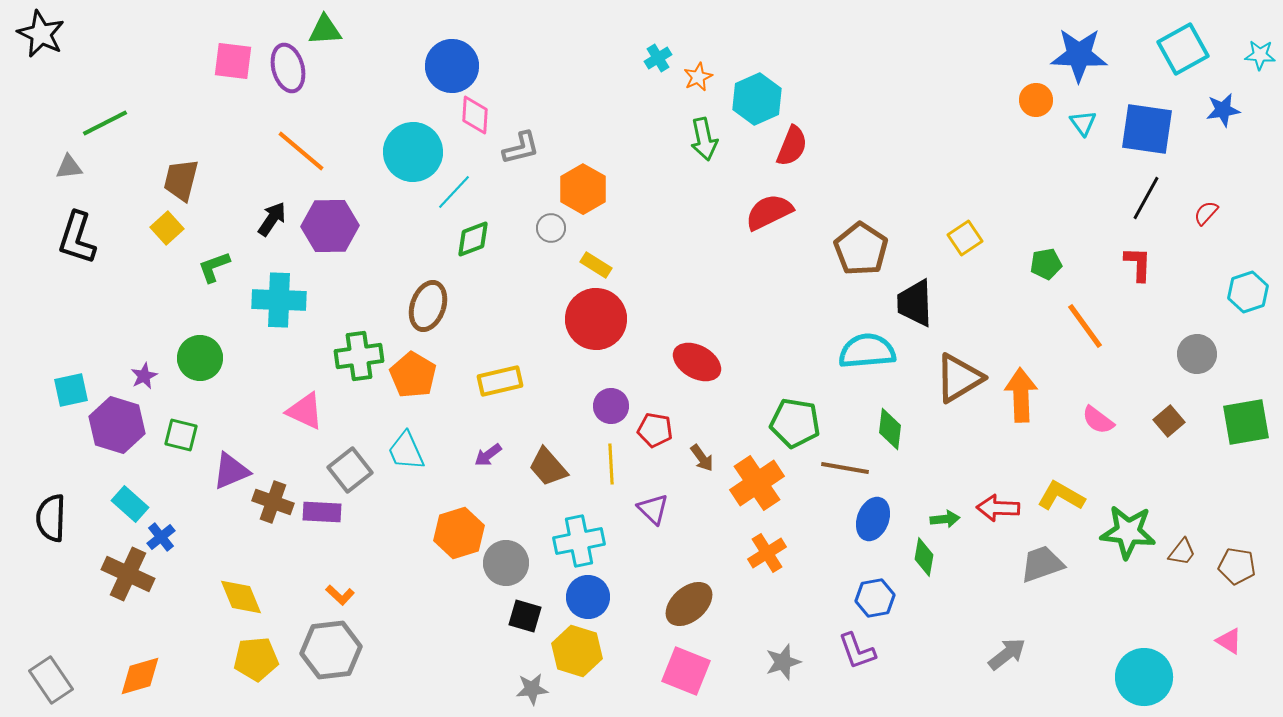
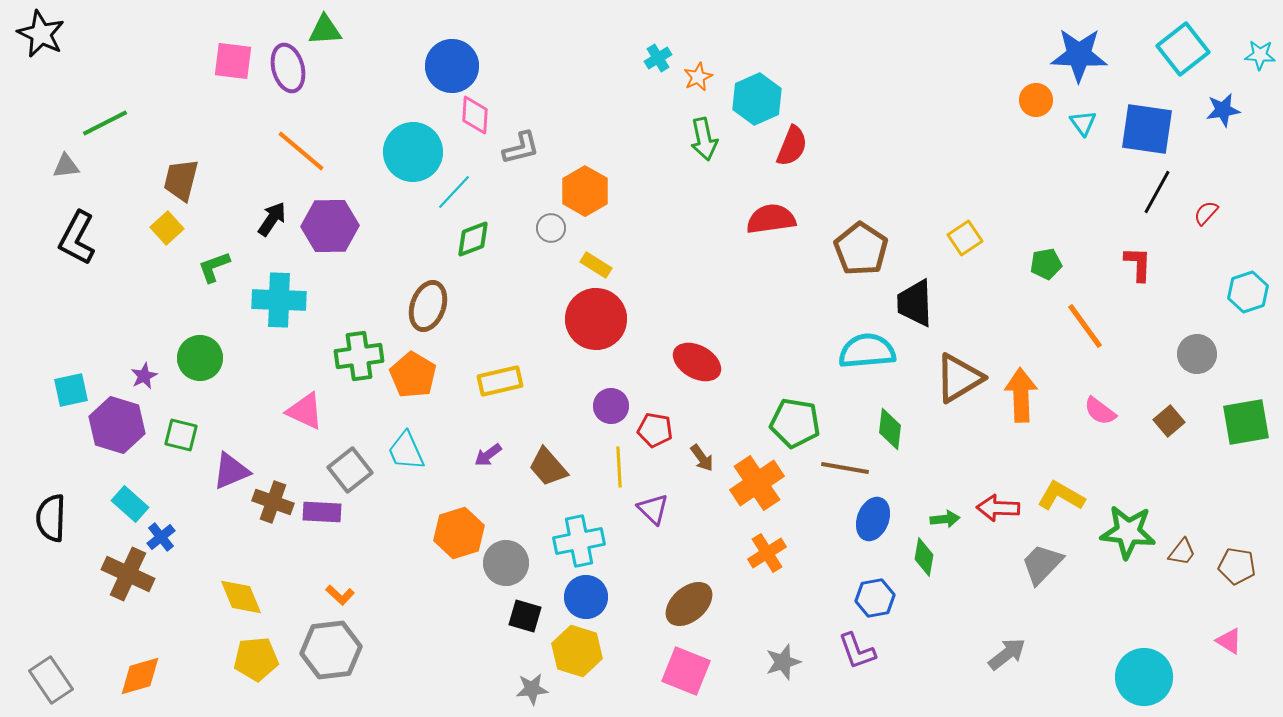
cyan square at (1183, 49): rotated 9 degrees counterclockwise
gray triangle at (69, 167): moved 3 px left, 1 px up
orange hexagon at (583, 189): moved 2 px right, 2 px down
black line at (1146, 198): moved 11 px right, 6 px up
red semicircle at (769, 212): moved 2 px right, 7 px down; rotated 18 degrees clockwise
black L-shape at (77, 238): rotated 10 degrees clockwise
pink semicircle at (1098, 420): moved 2 px right, 9 px up
yellow line at (611, 464): moved 8 px right, 3 px down
gray trapezoid at (1042, 564): rotated 27 degrees counterclockwise
blue circle at (588, 597): moved 2 px left
